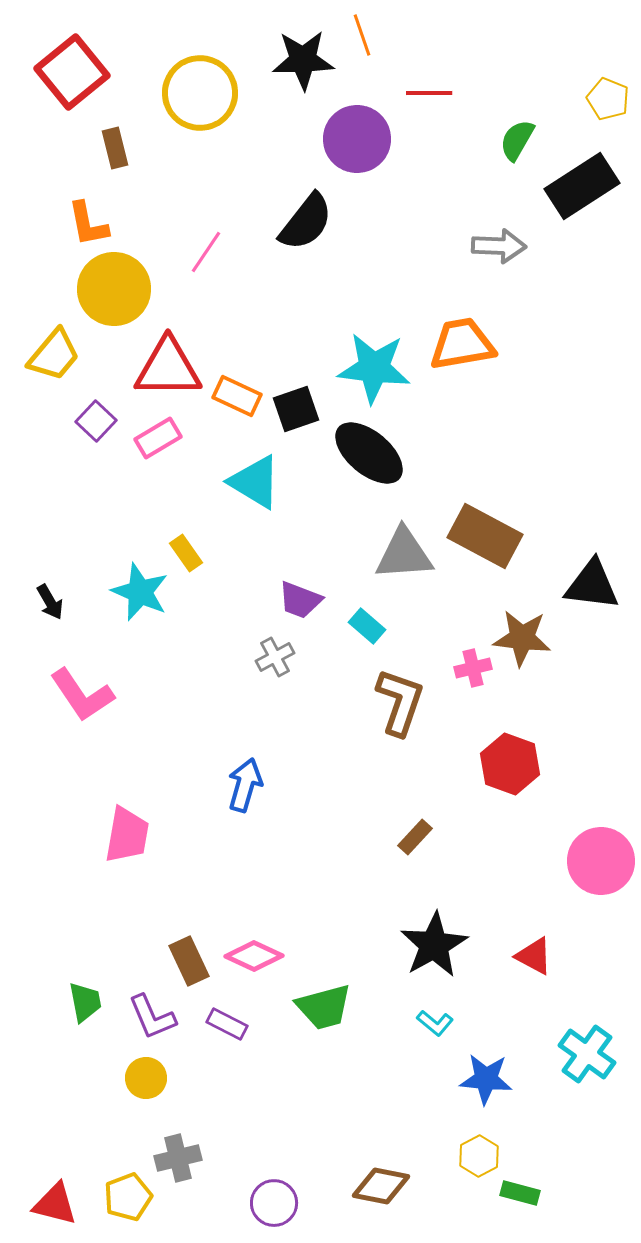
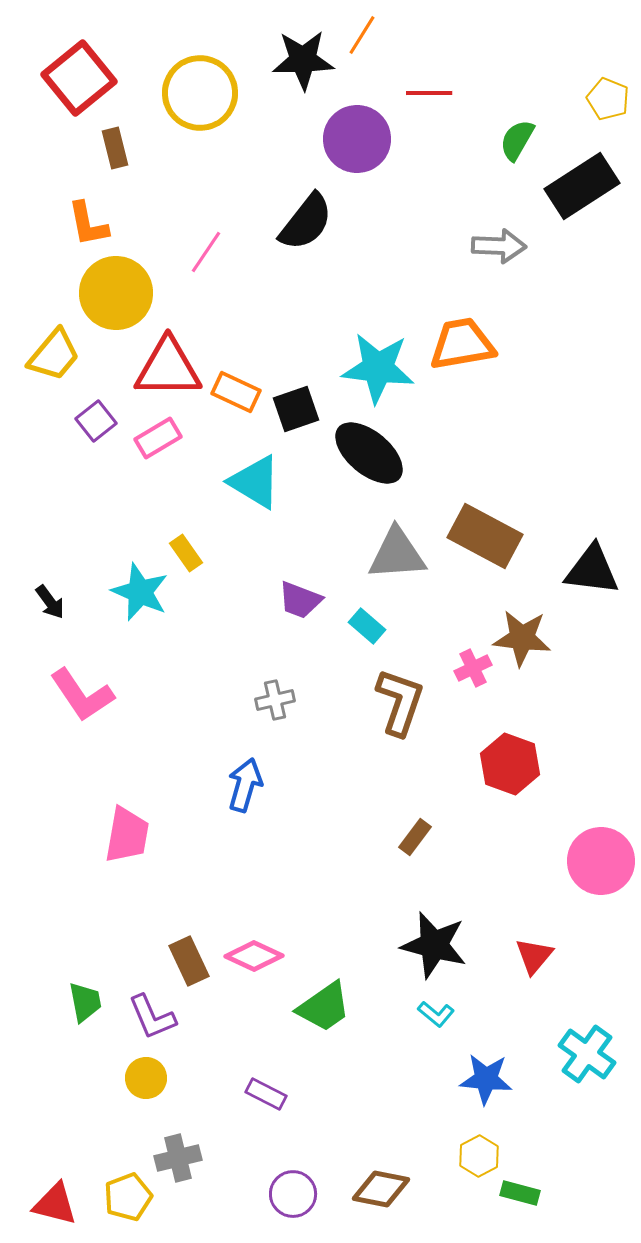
orange line at (362, 35): rotated 51 degrees clockwise
red square at (72, 72): moved 7 px right, 6 px down
yellow circle at (114, 289): moved 2 px right, 4 px down
cyan star at (374, 368): moved 4 px right
orange rectangle at (237, 396): moved 1 px left, 4 px up
purple square at (96, 421): rotated 9 degrees clockwise
gray triangle at (404, 554): moved 7 px left
black triangle at (592, 585): moved 15 px up
black arrow at (50, 602): rotated 6 degrees counterclockwise
gray cross at (275, 657): moved 43 px down; rotated 15 degrees clockwise
pink cross at (473, 668): rotated 12 degrees counterclockwise
brown rectangle at (415, 837): rotated 6 degrees counterclockwise
black star at (434, 945): rotated 28 degrees counterclockwise
red triangle at (534, 956): rotated 42 degrees clockwise
green trapezoid at (324, 1007): rotated 20 degrees counterclockwise
cyan L-shape at (435, 1023): moved 1 px right, 9 px up
purple rectangle at (227, 1024): moved 39 px right, 70 px down
brown diamond at (381, 1186): moved 3 px down
purple circle at (274, 1203): moved 19 px right, 9 px up
